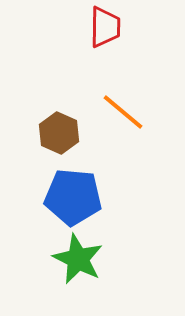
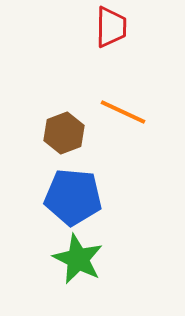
red trapezoid: moved 6 px right
orange line: rotated 15 degrees counterclockwise
brown hexagon: moved 5 px right; rotated 15 degrees clockwise
